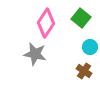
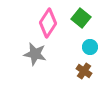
pink diamond: moved 2 px right
